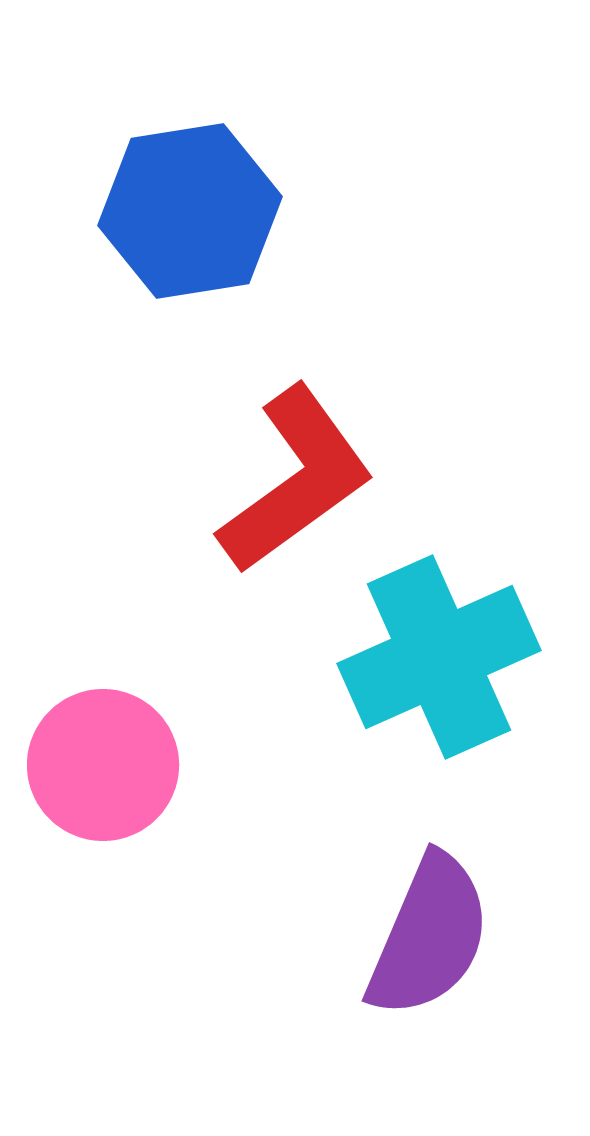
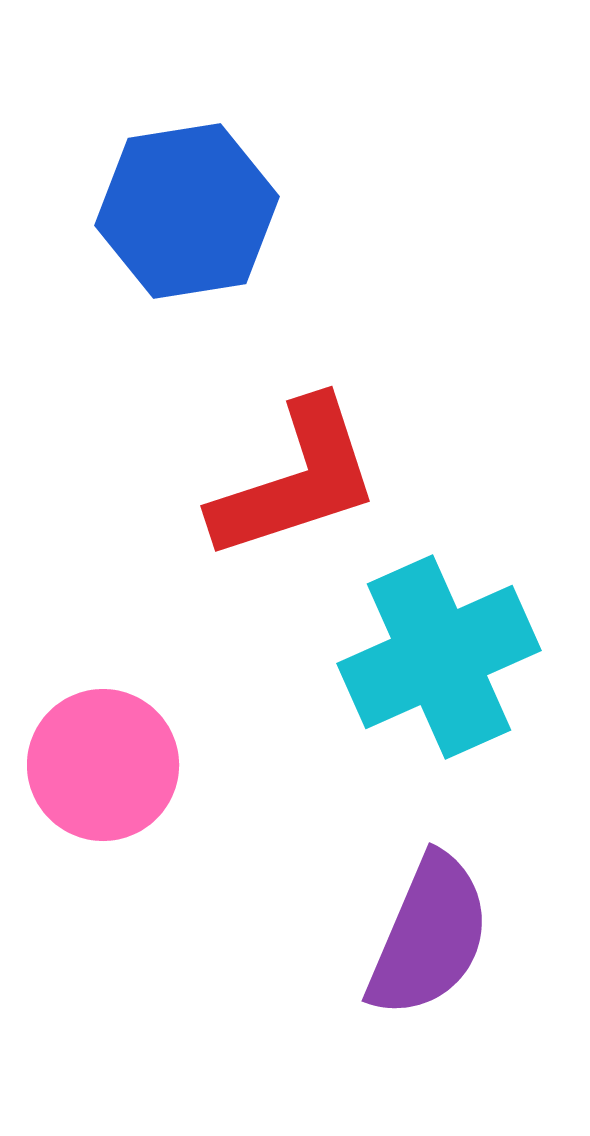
blue hexagon: moved 3 px left
red L-shape: rotated 18 degrees clockwise
